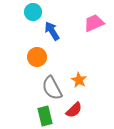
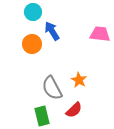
pink trapezoid: moved 6 px right, 11 px down; rotated 30 degrees clockwise
orange circle: moved 5 px left, 13 px up
green rectangle: moved 3 px left
